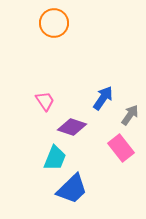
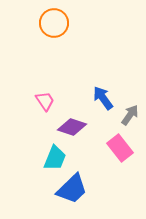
blue arrow: rotated 70 degrees counterclockwise
pink rectangle: moved 1 px left
